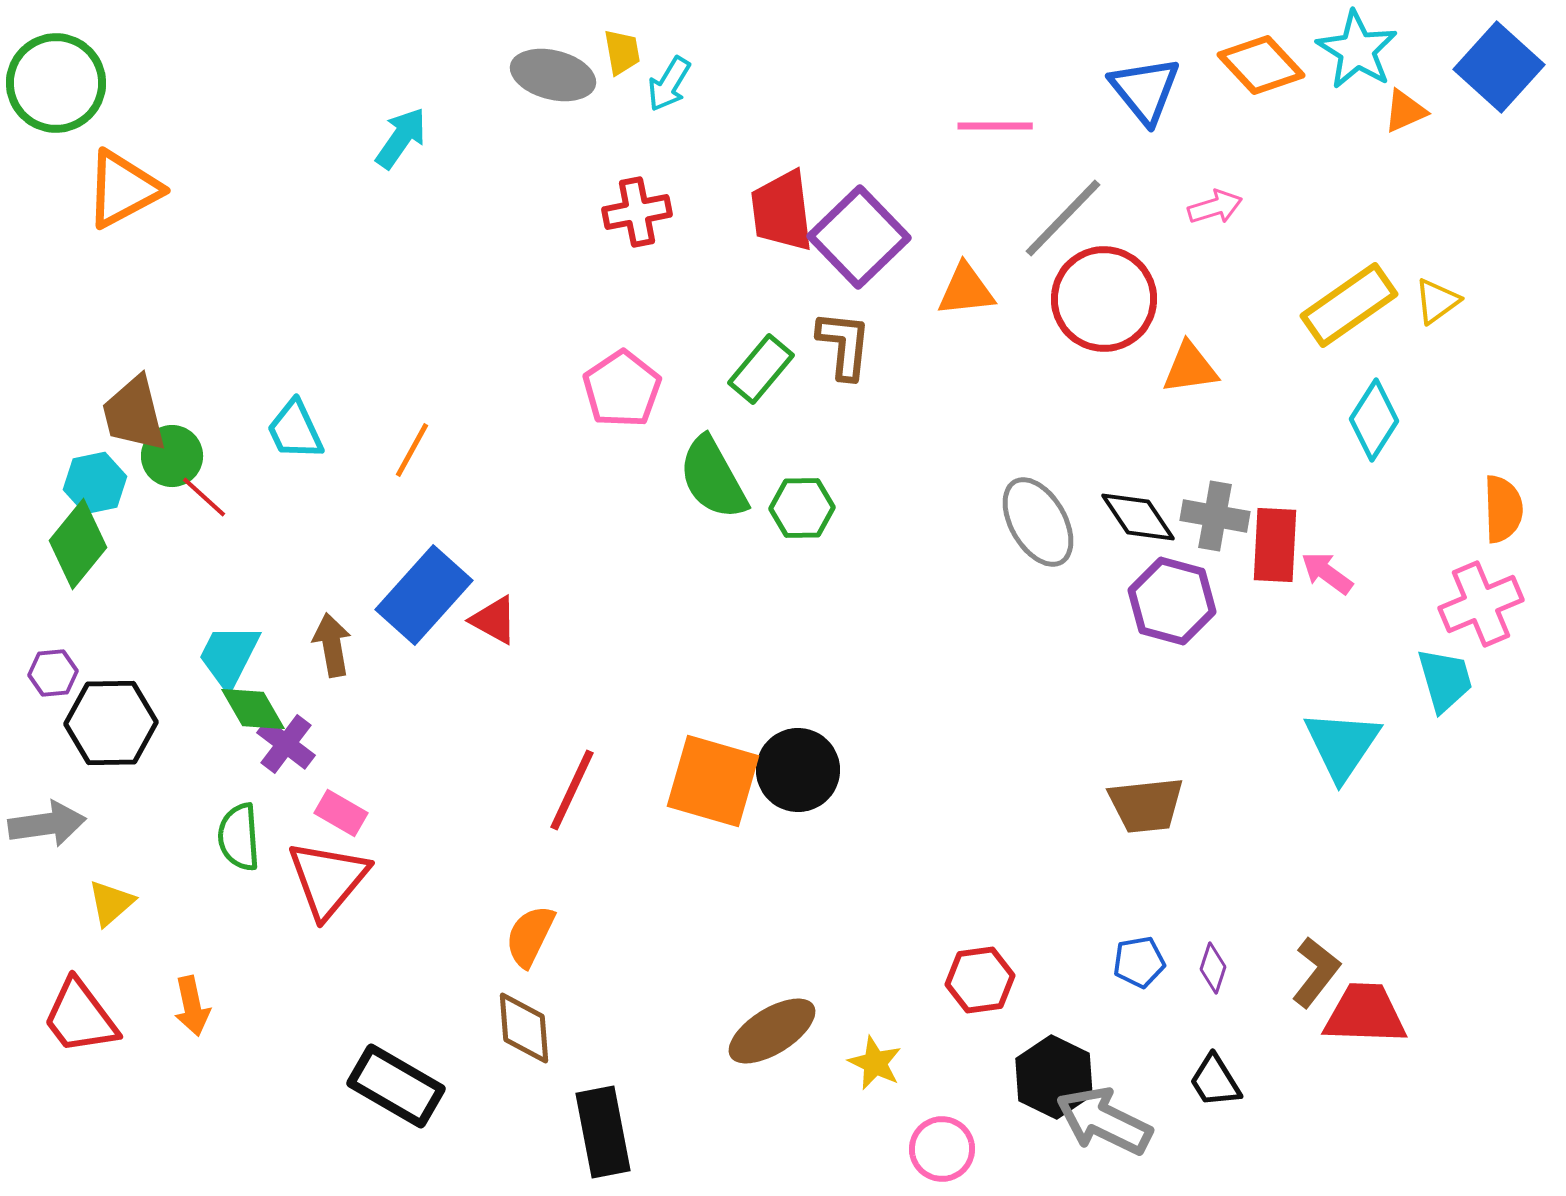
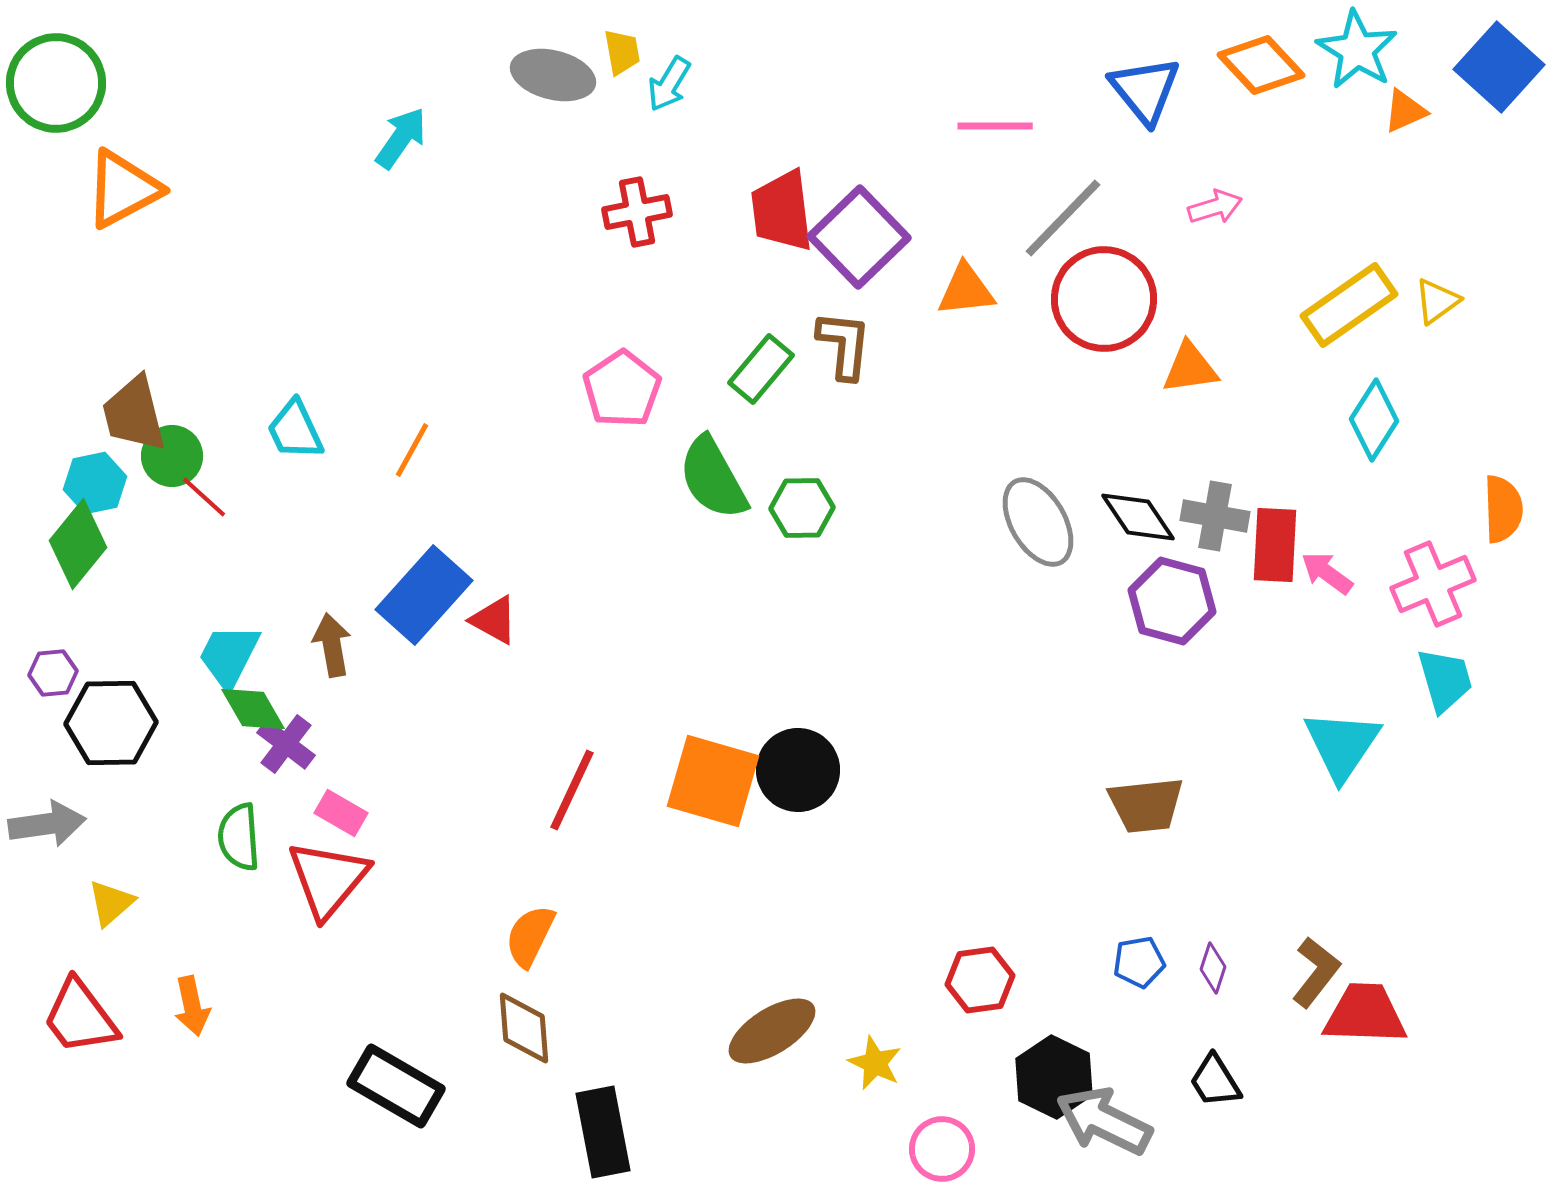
pink cross at (1481, 604): moved 48 px left, 20 px up
